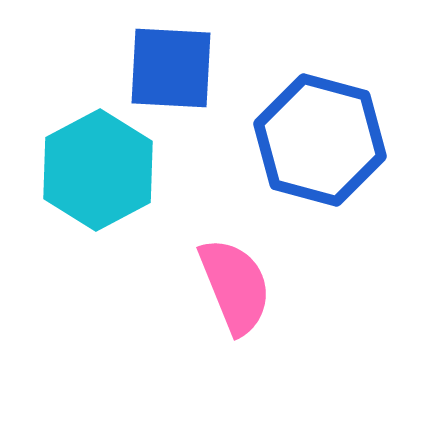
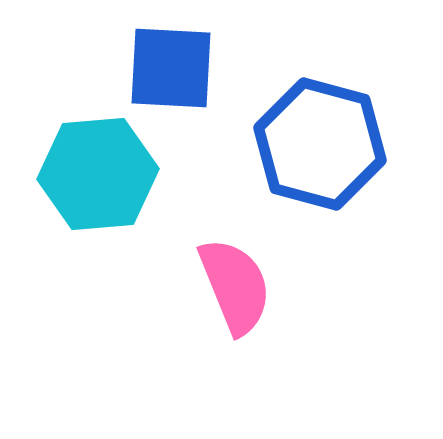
blue hexagon: moved 4 px down
cyan hexagon: moved 4 px down; rotated 23 degrees clockwise
